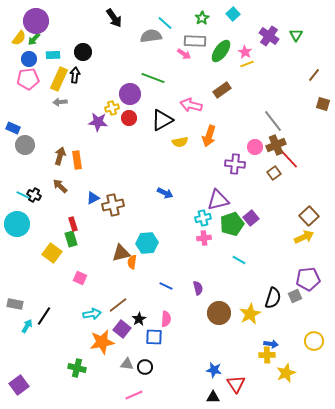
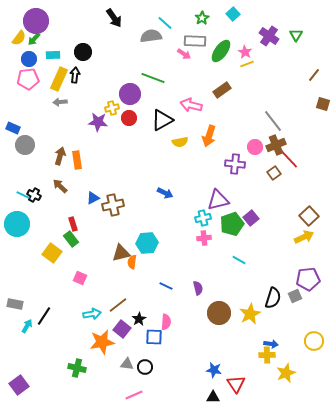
green rectangle at (71, 239): rotated 21 degrees counterclockwise
pink semicircle at (166, 319): moved 3 px down
